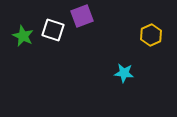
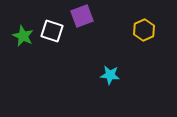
white square: moved 1 px left, 1 px down
yellow hexagon: moved 7 px left, 5 px up
cyan star: moved 14 px left, 2 px down
